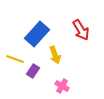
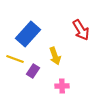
blue rectangle: moved 9 px left
yellow arrow: moved 1 px down
pink cross: rotated 32 degrees counterclockwise
